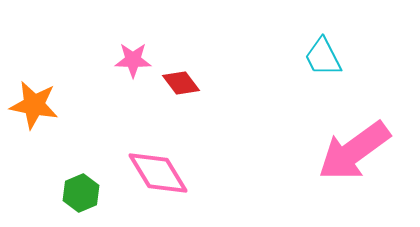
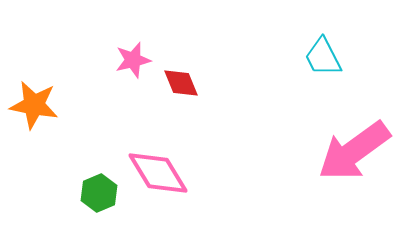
pink star: rotated 15 degrees counterclockwise
red diamond: rotated 15 degrees clockwise
green hexagon: moved 18 px right
